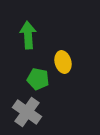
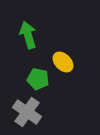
green arrow: rotated 12 degrees counterclockwise
yellow ellipse: rotated 30 degrees counterclockwise
